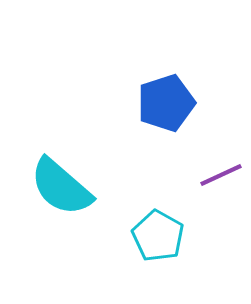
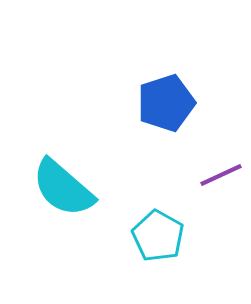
cyan semicircle: moved 2 px right, 1 px down
